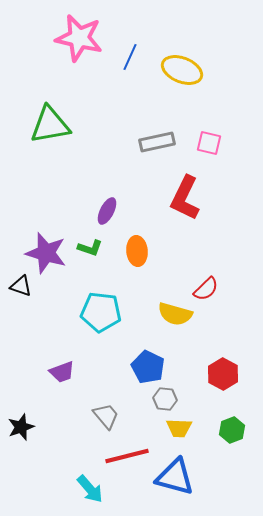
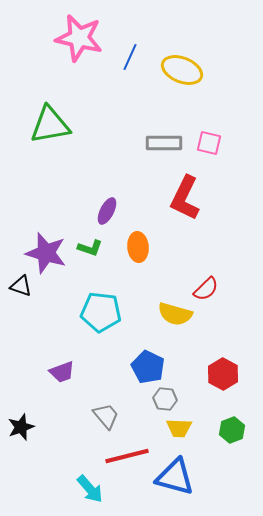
gray rectangle: moved 7 px right, 1 px down; rotated 12 degrees clockwise
orange ellipse: moved 1 px right, 4 px up
